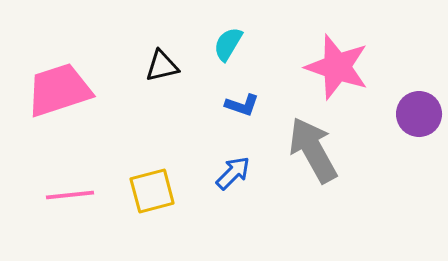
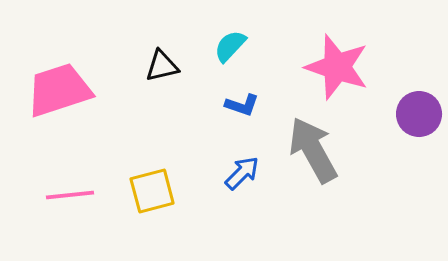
cyan semicircle: moved 2 px right, 2 px down; rotated 12 degrees clockwise
blue arrow: moved 9 px right
